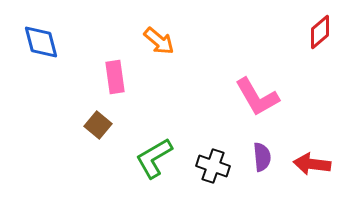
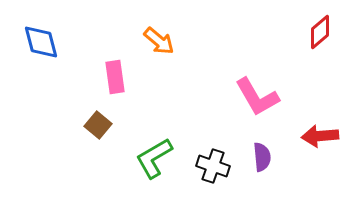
red arrow: moved 8 px right, 28 px up; rotated 12 degrees counterclockwise
